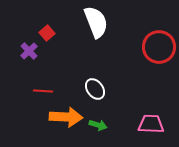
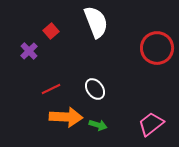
red square: moved 4 px right, 2 px up
red circle: moved 2 px left, 1 px down
red line: moved 8 px right, 2 px up; rotated 30 degrees counterclockwise
pink trapezoid: rotated 40 degrees counterclockwise
